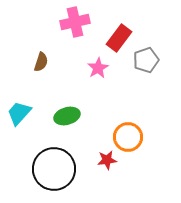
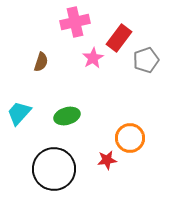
pink star: moved 5 px left, 10 px up
orange circle: moved 2 px right, 1 px down
